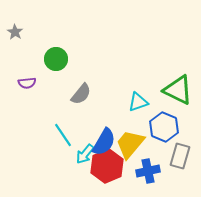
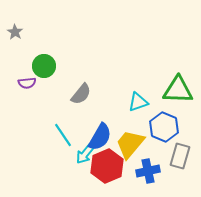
green circle: moved 12 px left, 7 px down
green triangle: rotated 24 degrees counterclockwise
blue semicircle: moved 4 px left, 5 px up
